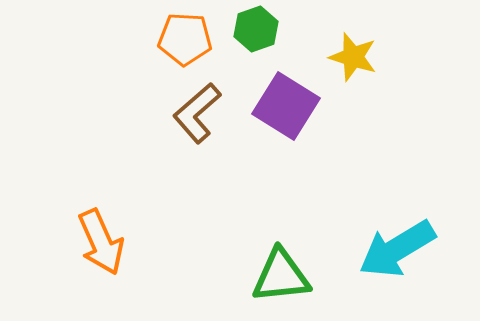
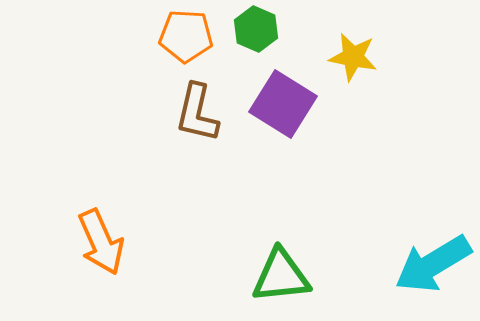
green hexagon: rotated 18 degrees counterclockwise
orange pentagon: moved 1 px right, 3 px up
yellow star: rotated 6 degrees counterclockwise
purple square: moved 3 px left, 2 px up
brown L-shape: rotated 36 degrees counterclockwise
cyan arrow: moved 36 px right, 15 px down
